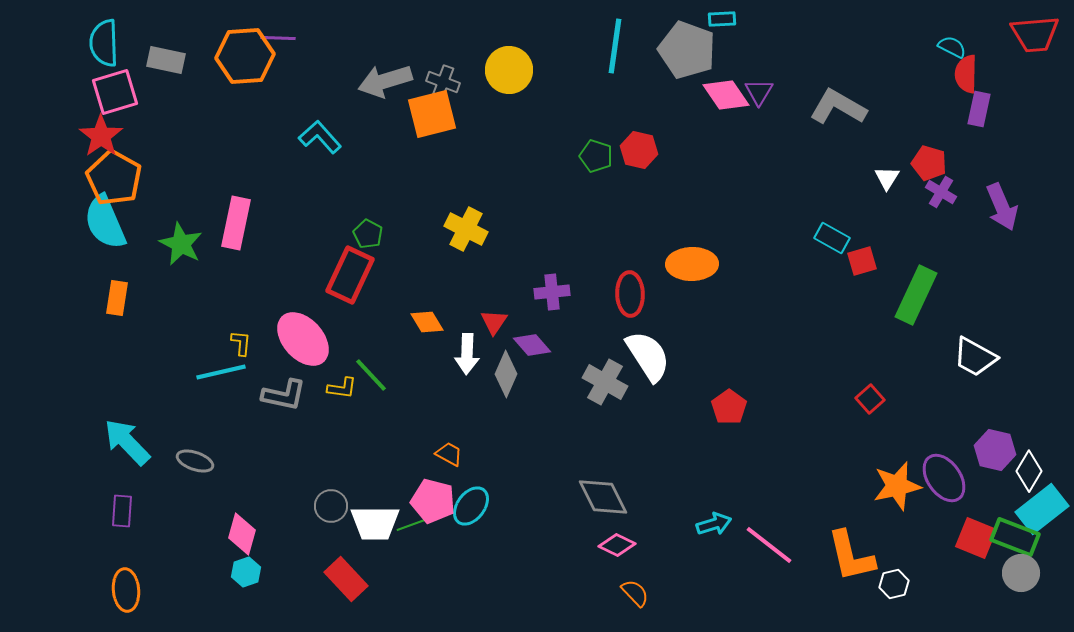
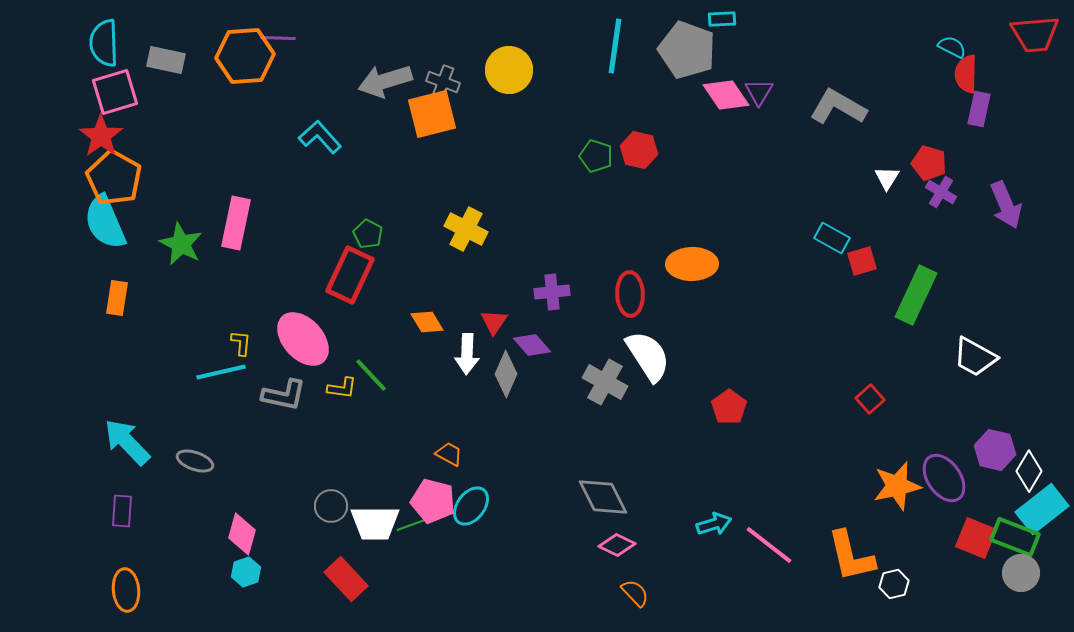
purple arrow at (1002, 207): moved 4 px right, 2 px up
